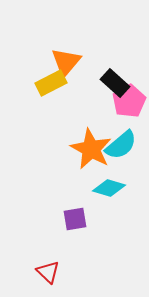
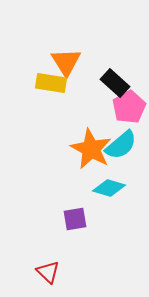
orange triangle: rotated 12 degrees counterclockwise
yellow rectangle: rotated 36 degrees clockwise
pink pentagon: moved 6 px down
